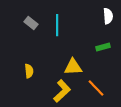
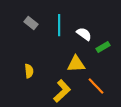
white semicircle: moved 24 px left, 18 px down; rotated 49 degrees counterclockwise
cyan line: moved 2 px right
green rectangle: rotated 16 degrees counterclockwise
yellow triangle: moved 3 px right, 3 px up
orange line: moved 2 px up
